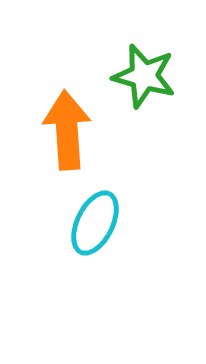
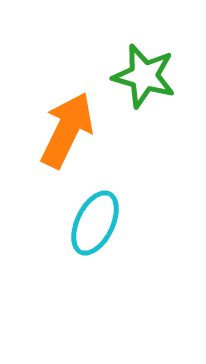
orange arrow: rotated 30 degrees clockwise
